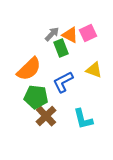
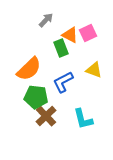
gray arrow: moved 6 px left, 14 px up
